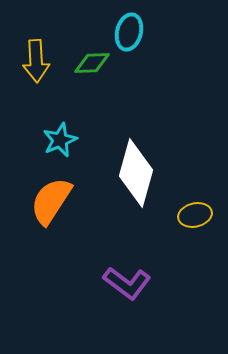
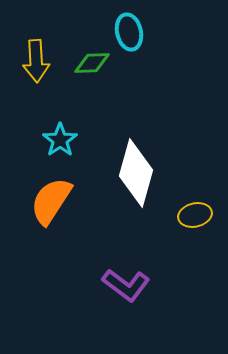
cyan ellipse: rotated 27 degrees counterclockwise
cyan star: rotated 12 degrees counterclockwise
purple L-shape: moved 1 px left, 2 px down
